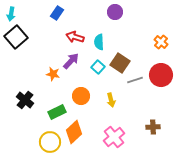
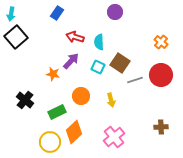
cyan square: rotated 16 degrees counterclockwise
brown cross: moved 8 px right
